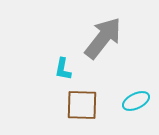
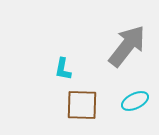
gray arrow: moved 24 px right, 8 px down
cyan ellipse: moved 1 px left
